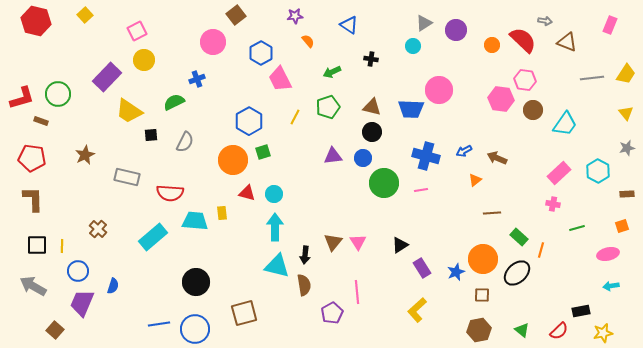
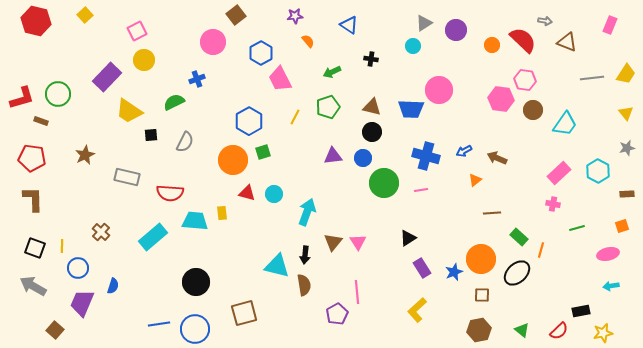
cyan arrow at (275, 227): moved 32 px right, 15 px up; rotated 20 degrees clockwise
brown cross at (98, 229): moved 3 px right, 3 px down
black square at (37, 245): moved 2 px left, 3 px down; rotated 20 degrees clockwise
black triangle at (400, 245): moved 8 px right, 7 px up
orange circle at (483, 259): moved 2 px left
blue circle at (78, 271): moved 3 px up
blue star at (456, 272): moved 2 px left
purple pentagon at (332, 313): moved 5 px right, 1 px down
